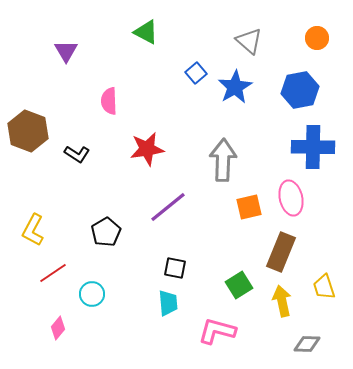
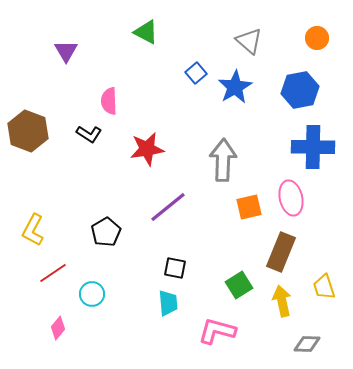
black L-shape: moved 12 px right, 20 px up
